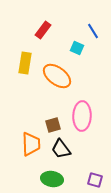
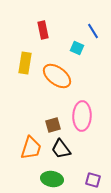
red rectangle: rotated 48 degrees counterclockwise
orange trapezoid: moved 4 px down; rotated 20 degrees clockwise
purple square: moved 2 px left
